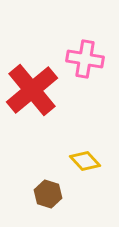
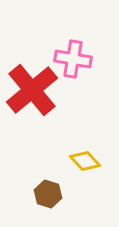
pink cross: moved 12 px left
